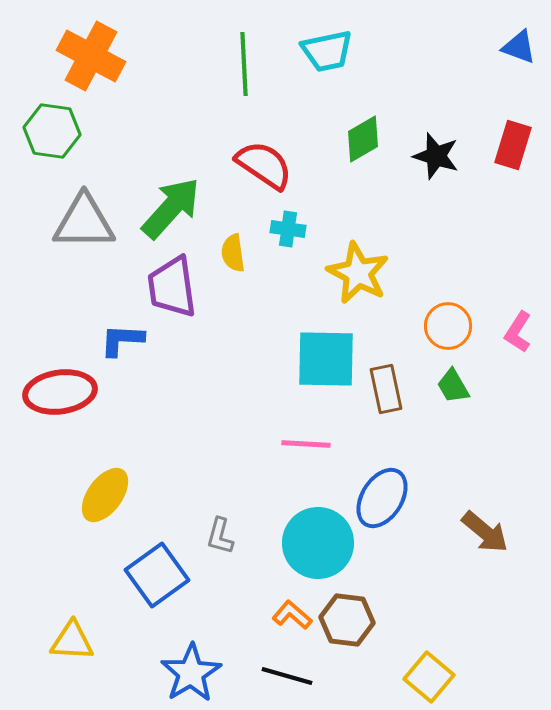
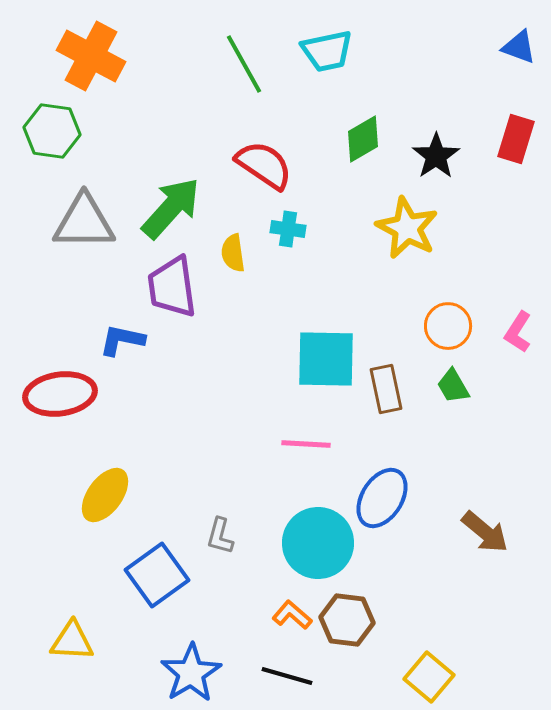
green line: rotated 26 degrees counterclockwise
red rectangle: moved 3 px right, 6 px up
black star: rotated 21 degrees clockwise
yellow star: moved 49 px right, 45 px up
blue L-shape: rotated 9 degrees clockwise
red ellipse: moved 2 px down
